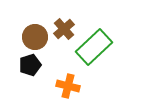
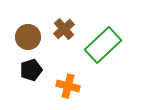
brown circle: moved 7 px left
green rectangle: moved 9 px right, 2 px up
black pentagon: moved 1 px right, 5 px down
